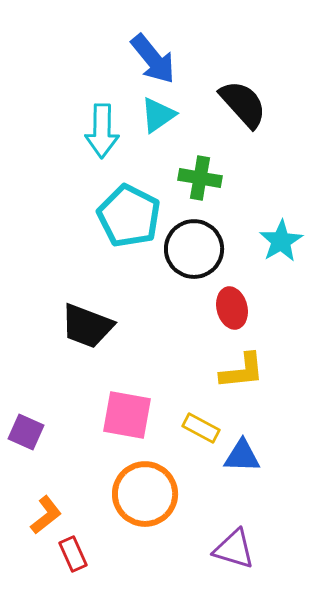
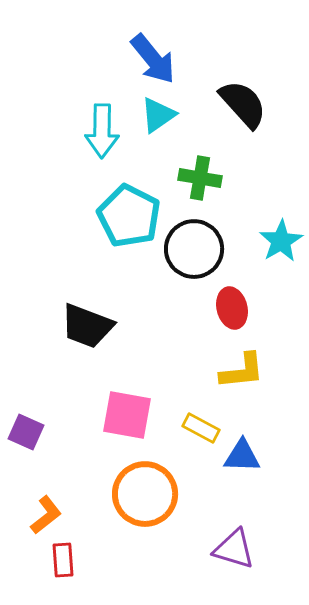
red rectangle: moved 10 px left, 6 px down; rotated 20 degrees clockwise
